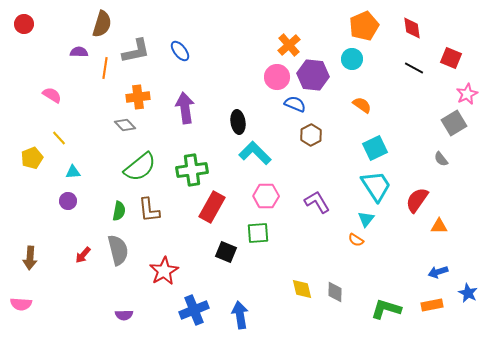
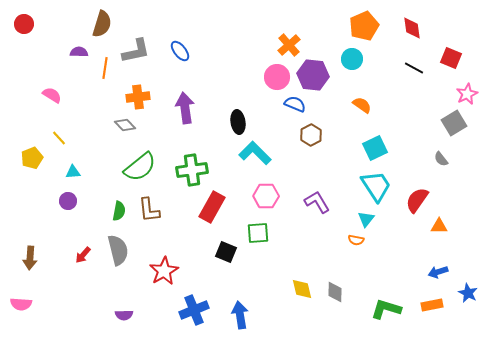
orange semicircle at (356, 240): rotated 21 degrees counterclockwise
